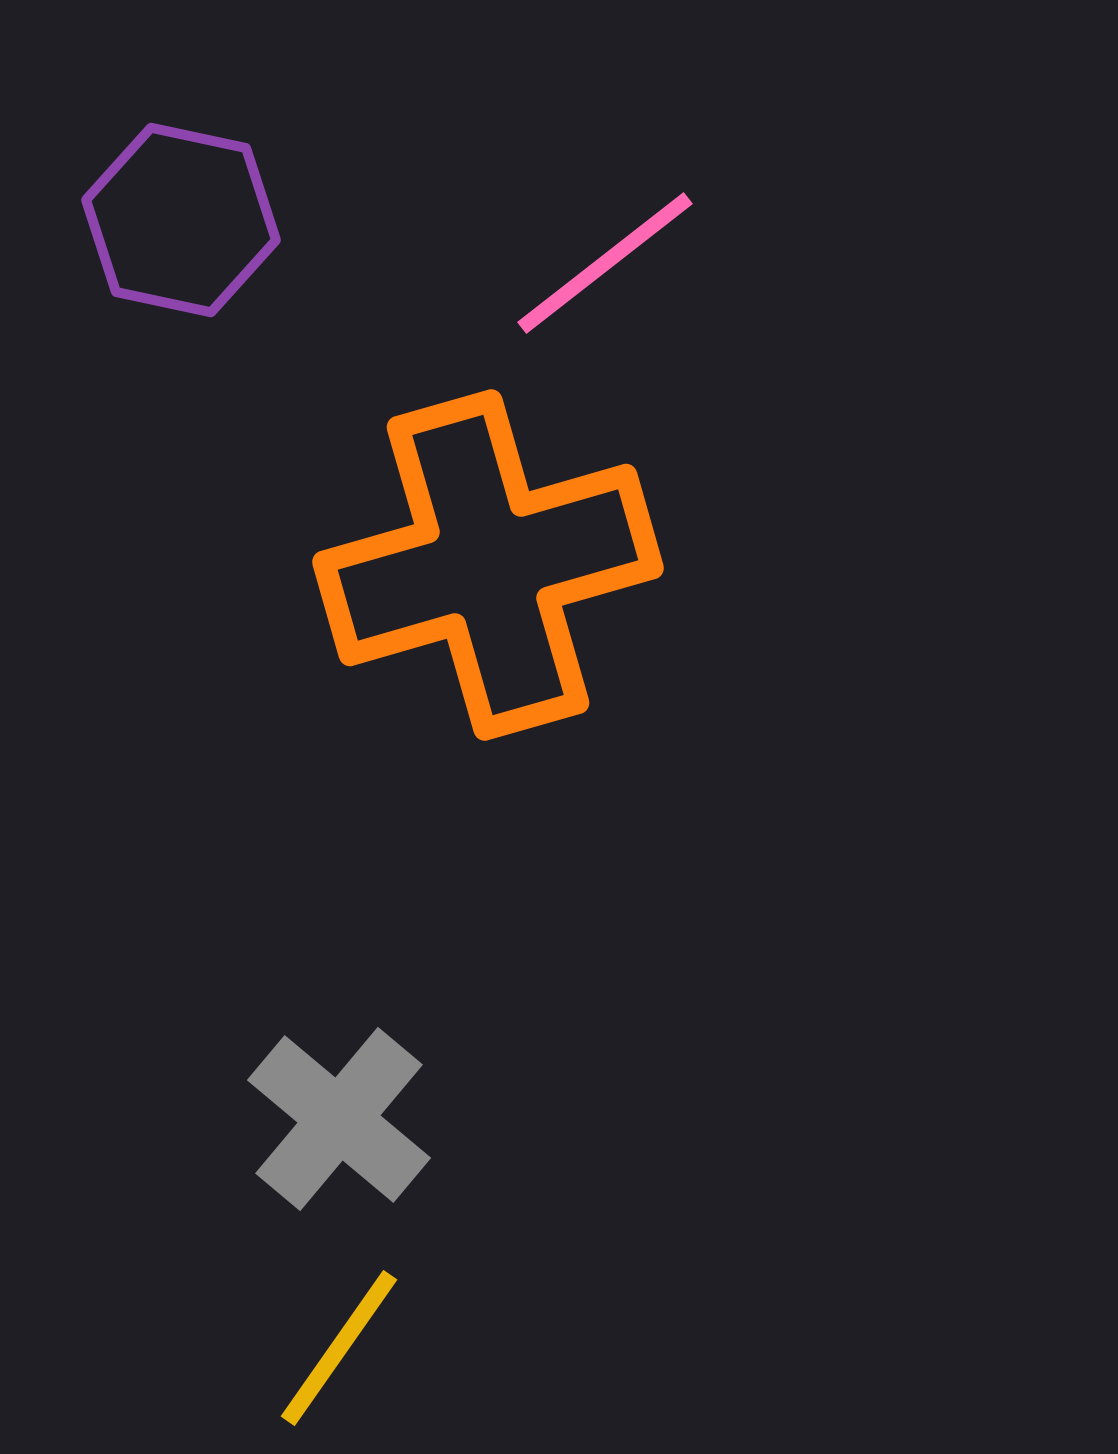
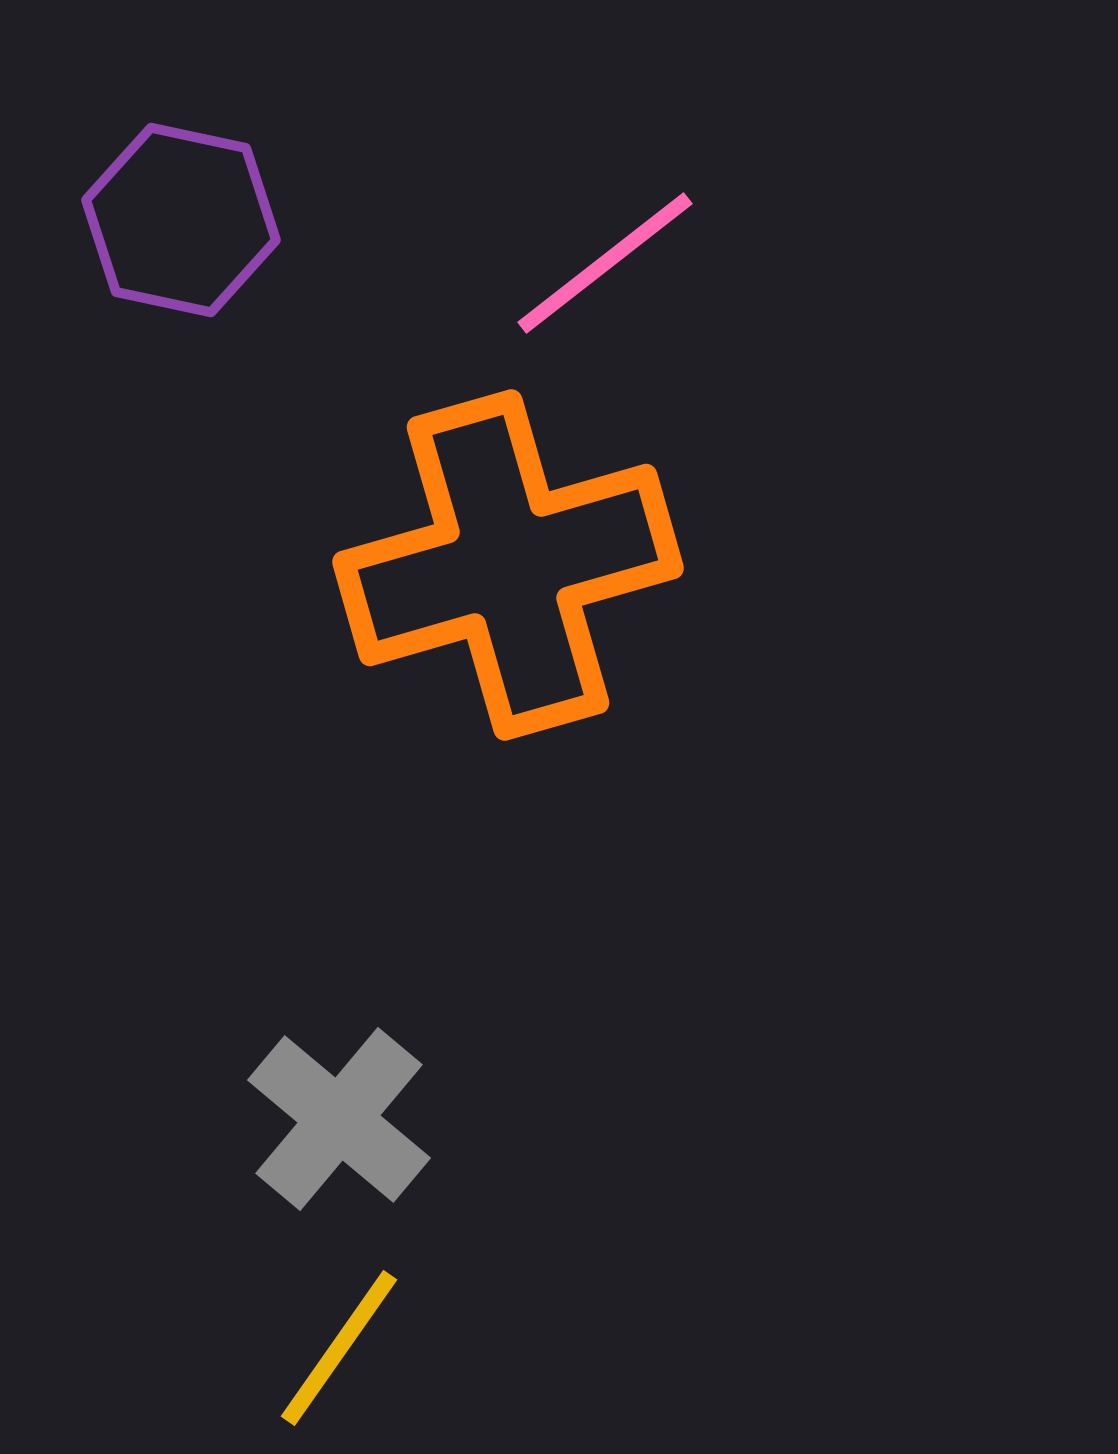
orange cross: moved 20 px right
